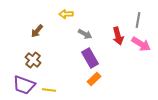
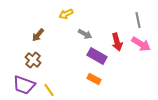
yellow arrow: rotated 24 degrees counterclockwise
gray line: rotated 21 degrees counterclockwise
brown arrow: moved 1 px right, 4 px down
red arrow: moved 1 px left, 6 px down
purple rectangle: moved 7 px right, 2 px up; rotated 30 degrees counterclockwise
orange rectangle: rotated 72 degrees clockwise
yellow line: rotated 48 degrees clockwise
